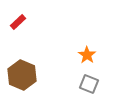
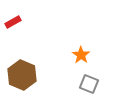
red rectangle: moved 5 px left; rotated 14 degrees clockwise
orange star: moved 6 px left
